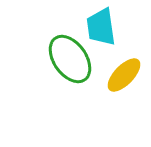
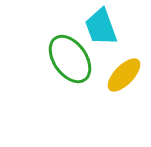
cyan trapezoid: rotated 12 degrees counterclockwise
